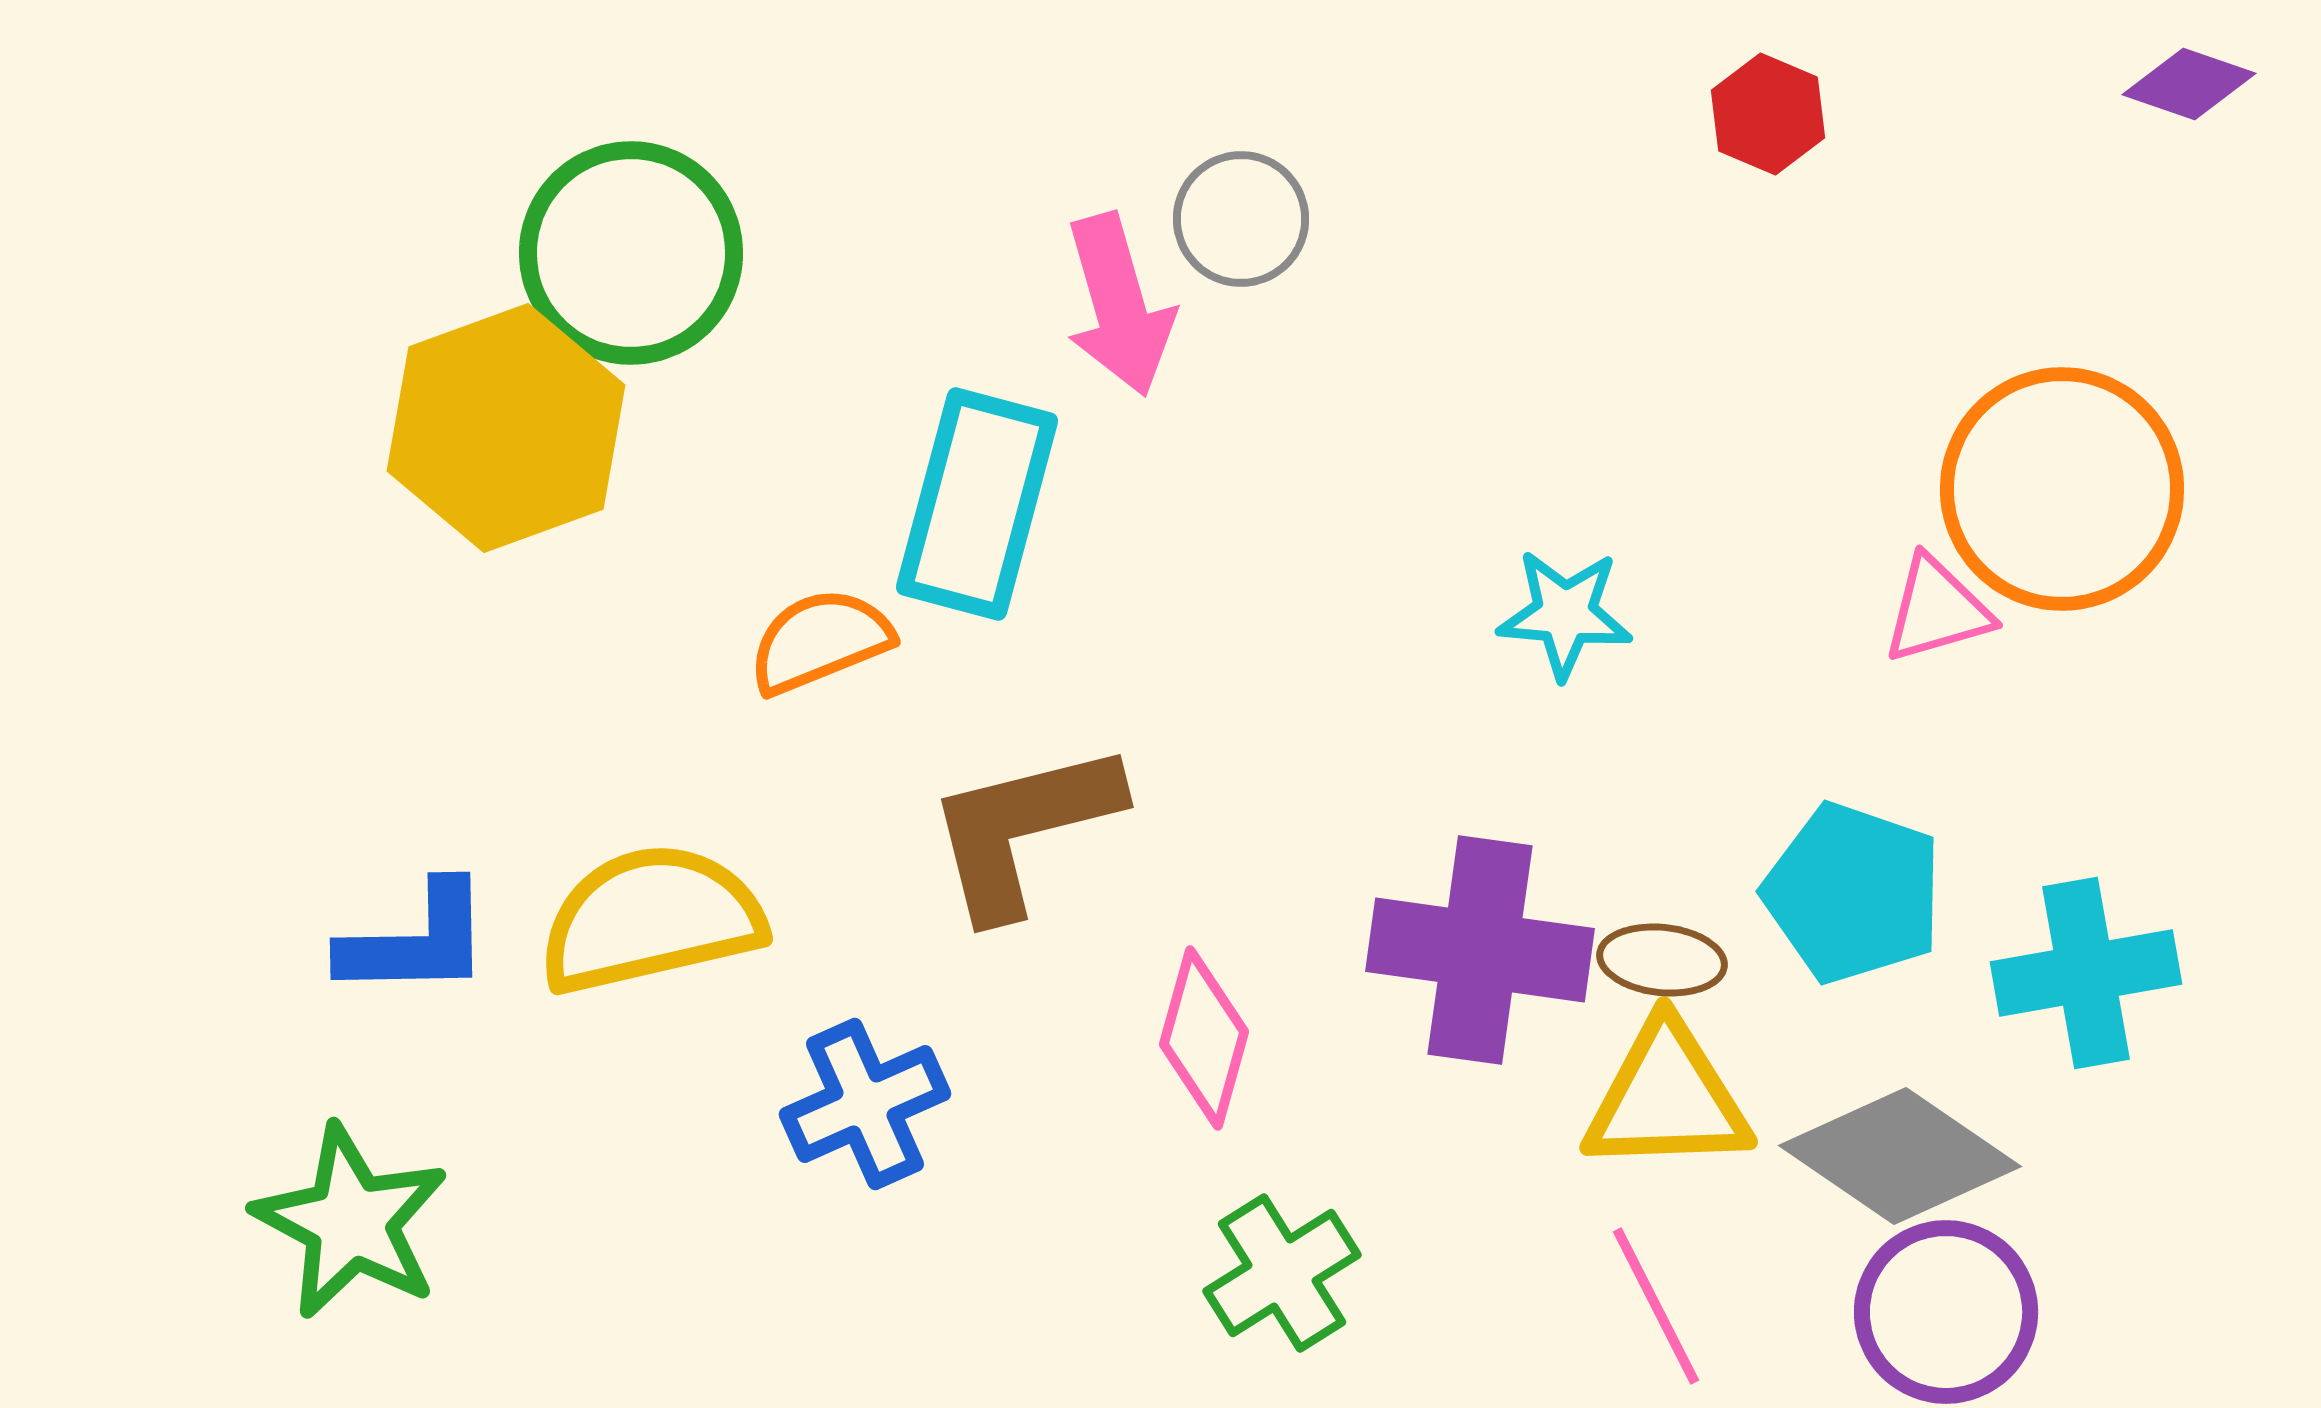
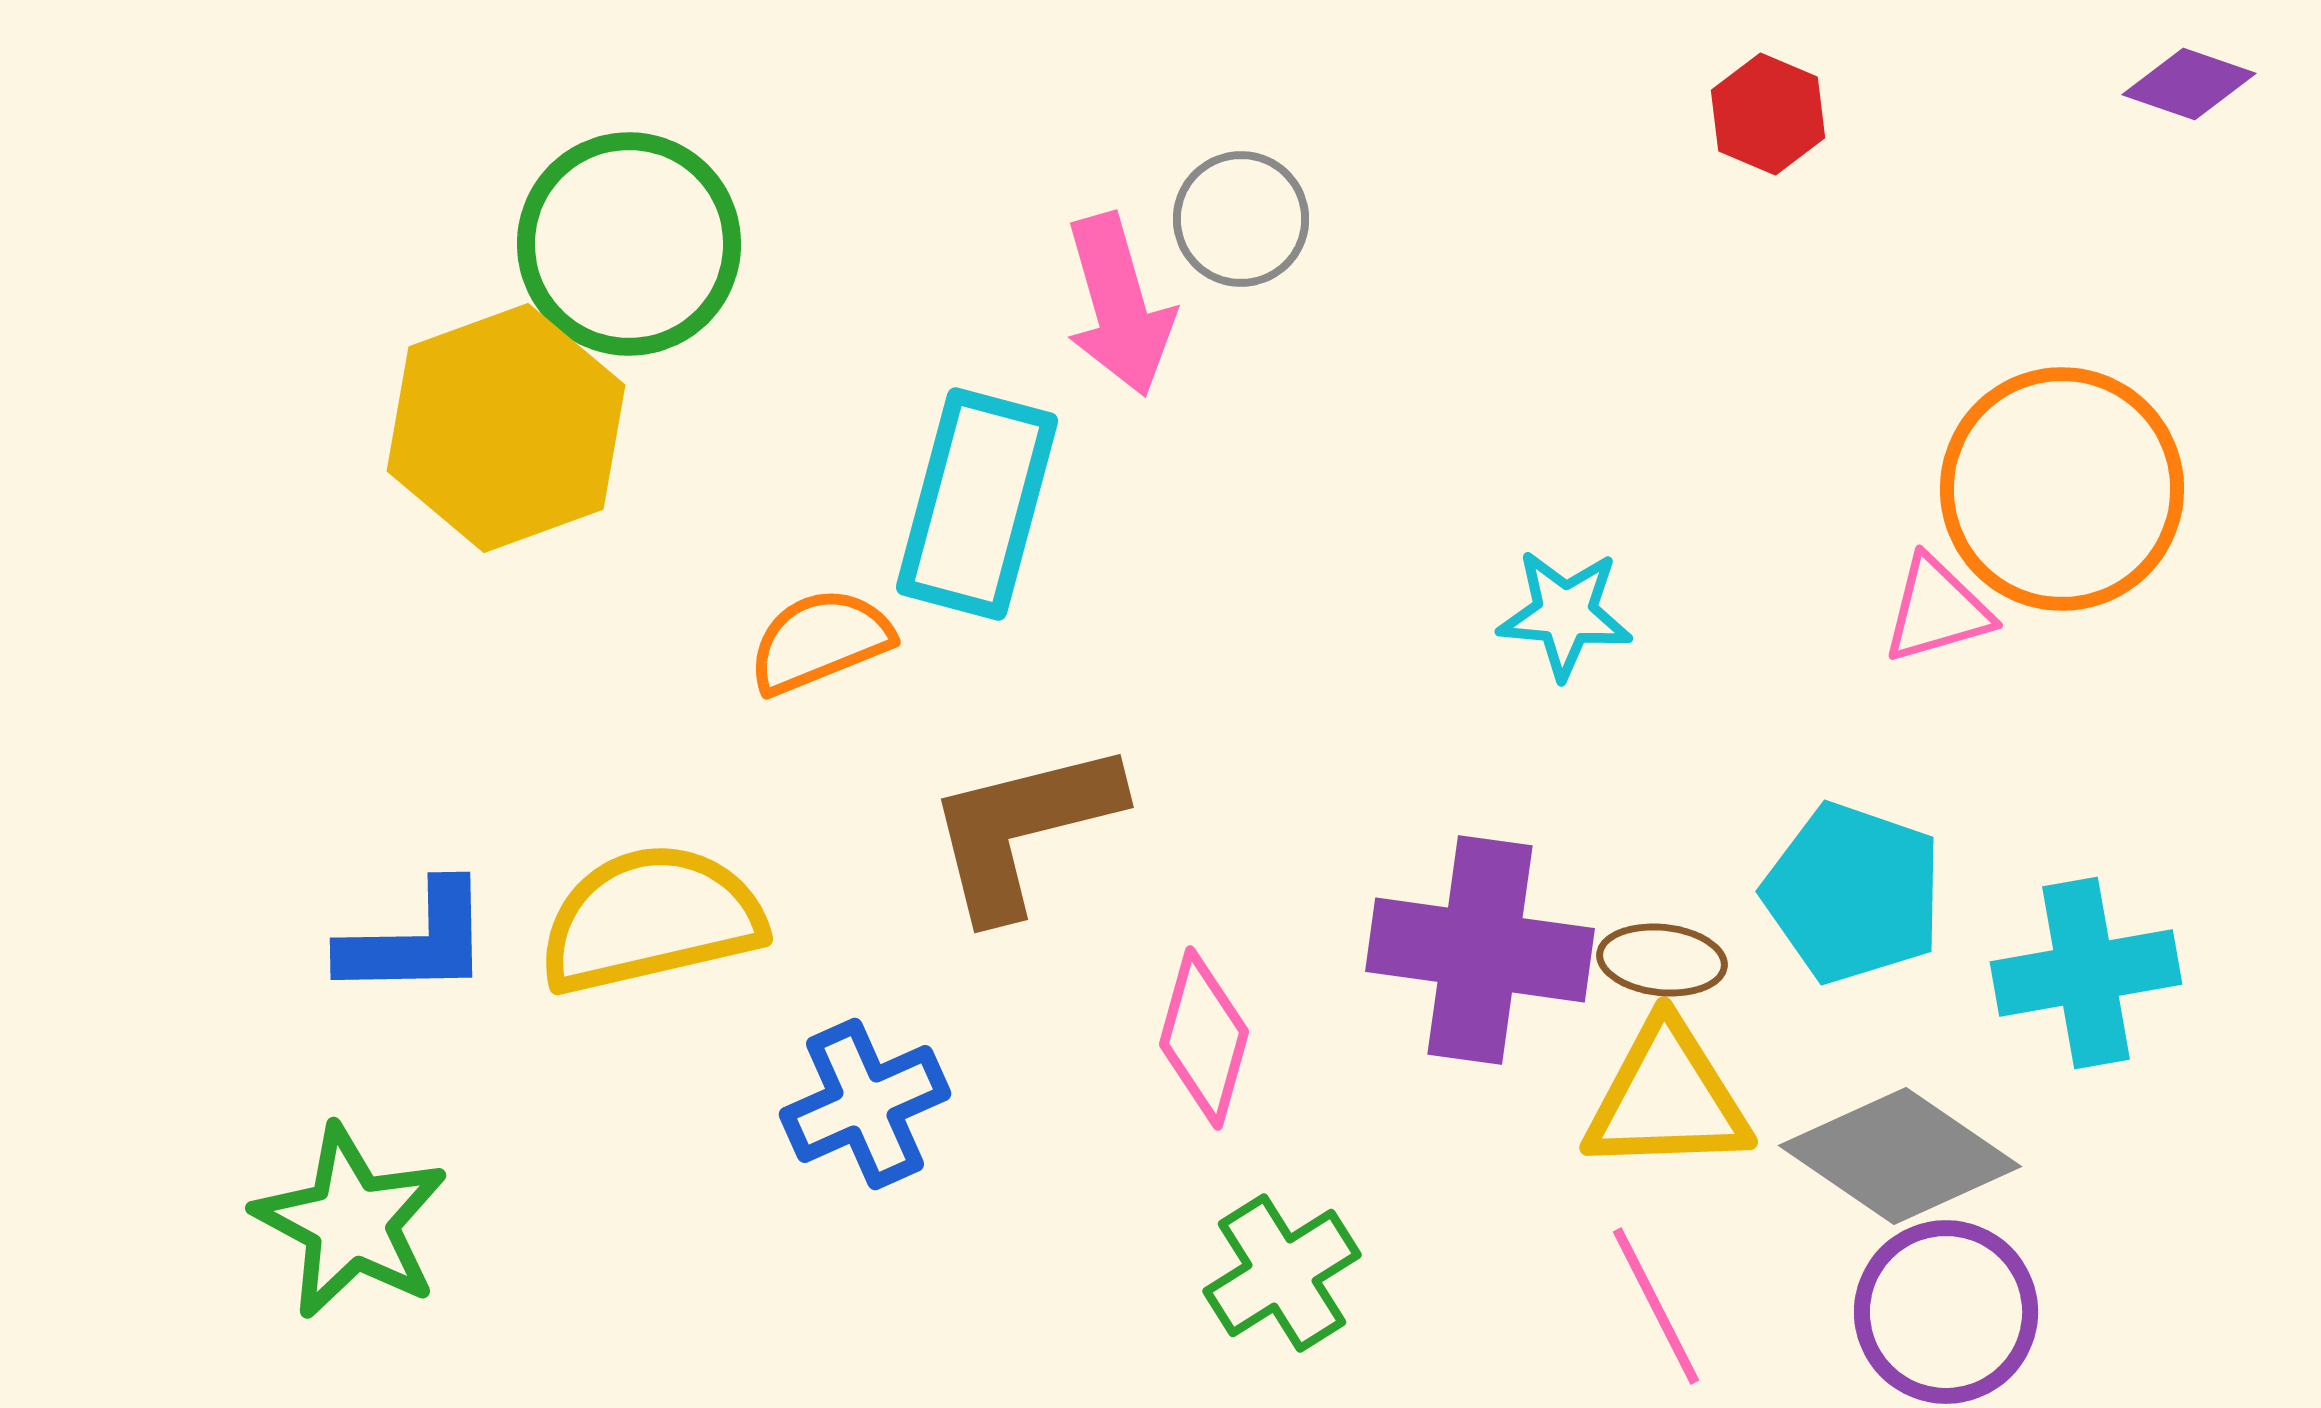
green circle: moved 2 px left, 9 px up
